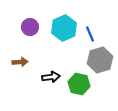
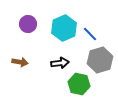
purple circle: moved 2 px left, 3 px up
blue line: rotated 21 degrees counterclockwise
brown arrow: rotated 14 degrees clockwise
black arrow: moved 9 px right, 14 px up
